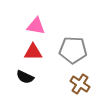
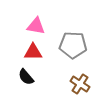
gray pentagon: moved 5 px up
black semicircle: moved 1 px right; rotated 24 degrees clockwise
